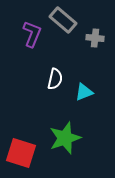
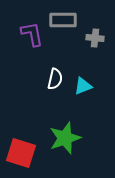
gray rectangle: rotated 40 degrees counterclockwise
purple L-shape: rotated 32 degrees counterclockwise
cyan triangle: moved 1 px left, 6 px up
